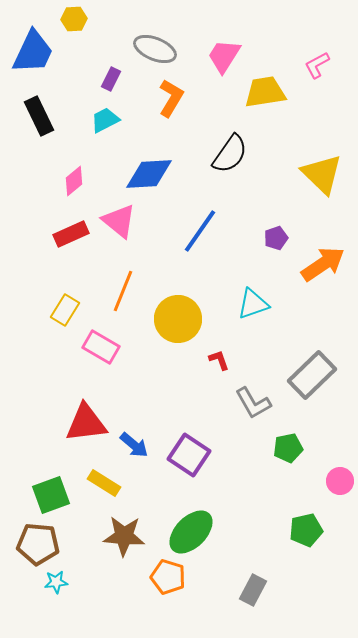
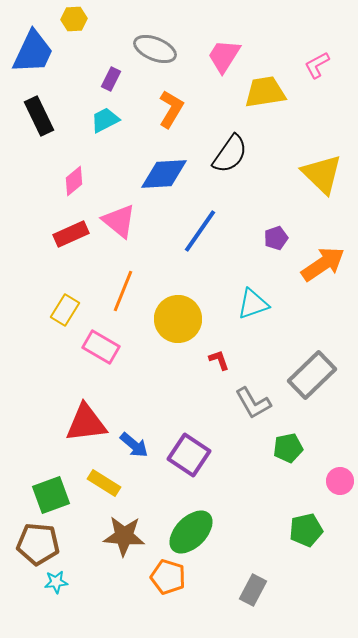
orange L-shape at (171, 98): moved 11 px down
blue diamond at (149, 174): moved 15 px right
